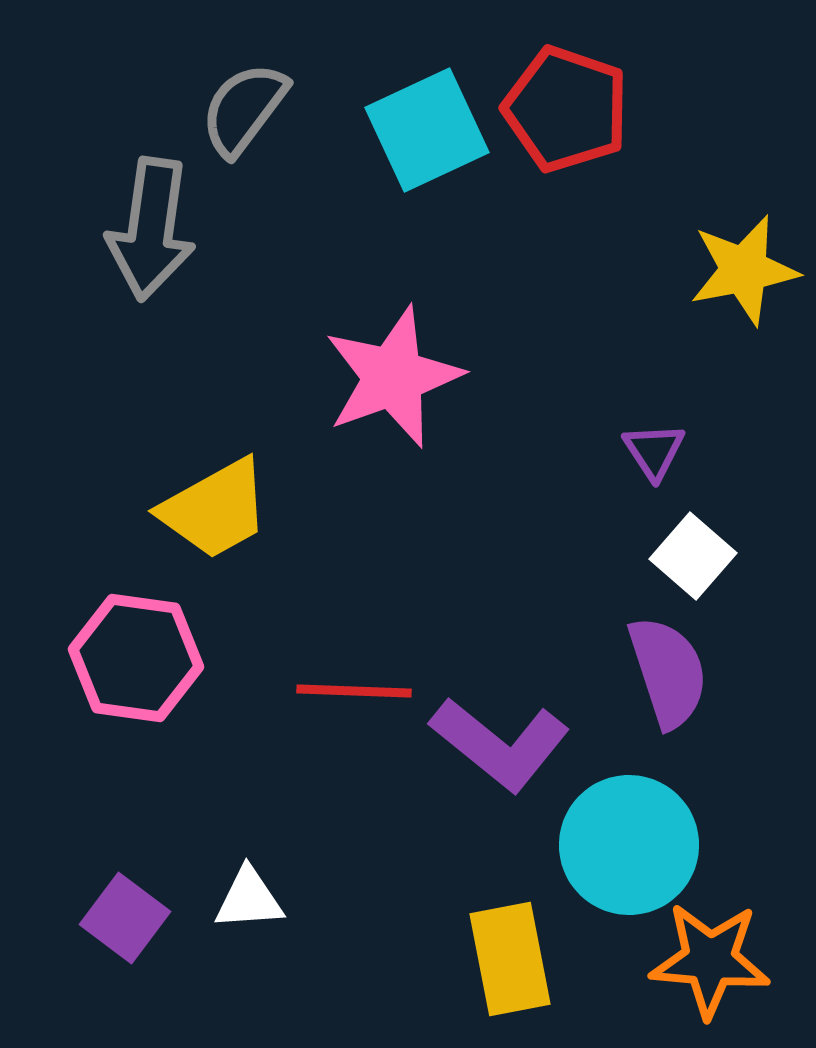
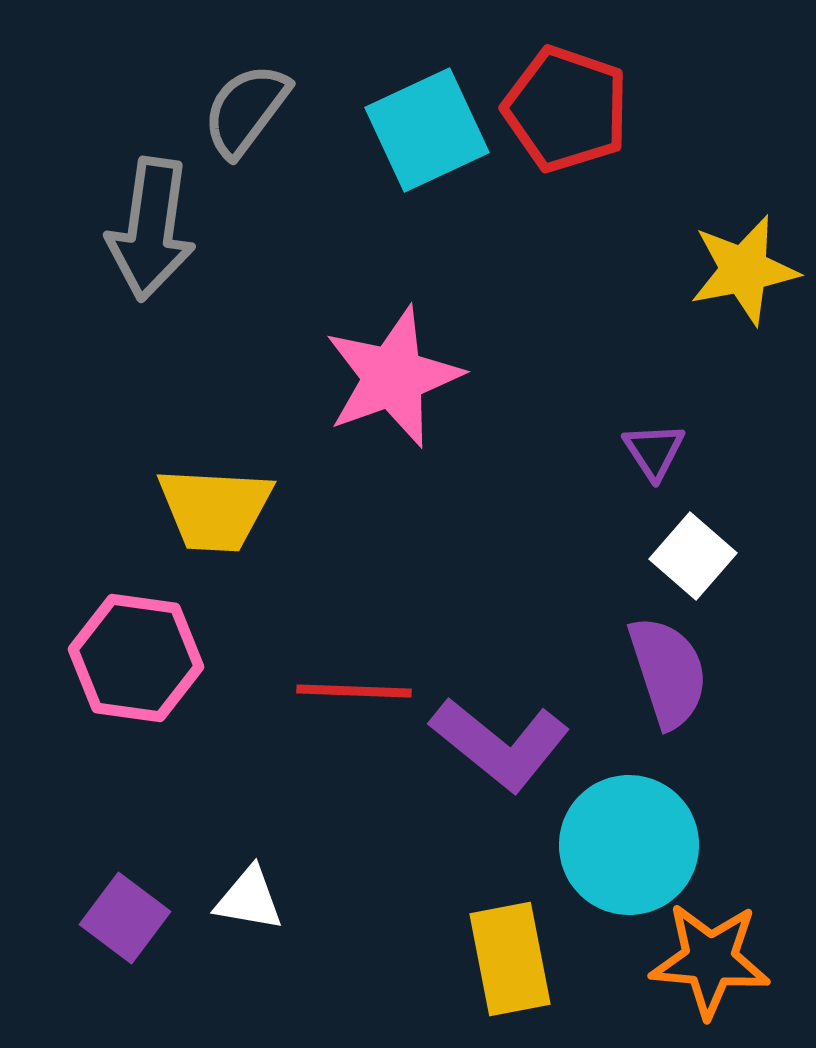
gray semicircle: moved 2 px right, 1 px down
yellow trapezoid: rotated 32 degrees clockwise
white triangle: rotated 14 degrees clockwise
